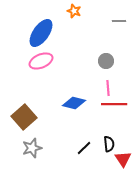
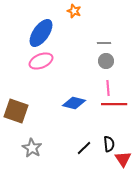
gray line: moved 15 px left, 22 px down
brown square: moved 8 px left, 6 px up; rotated 30 degrees counterclockwise
gray star: rotated 24 degrees counterclockwise
